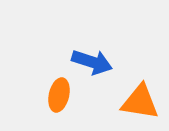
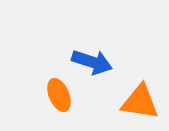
orange ellipse: rotated 36 degrees counterclockwise
